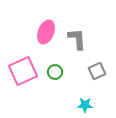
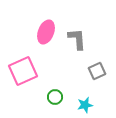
green circle: moved 25 px down
cyan star: rotated 14 degrees counterclockwise
